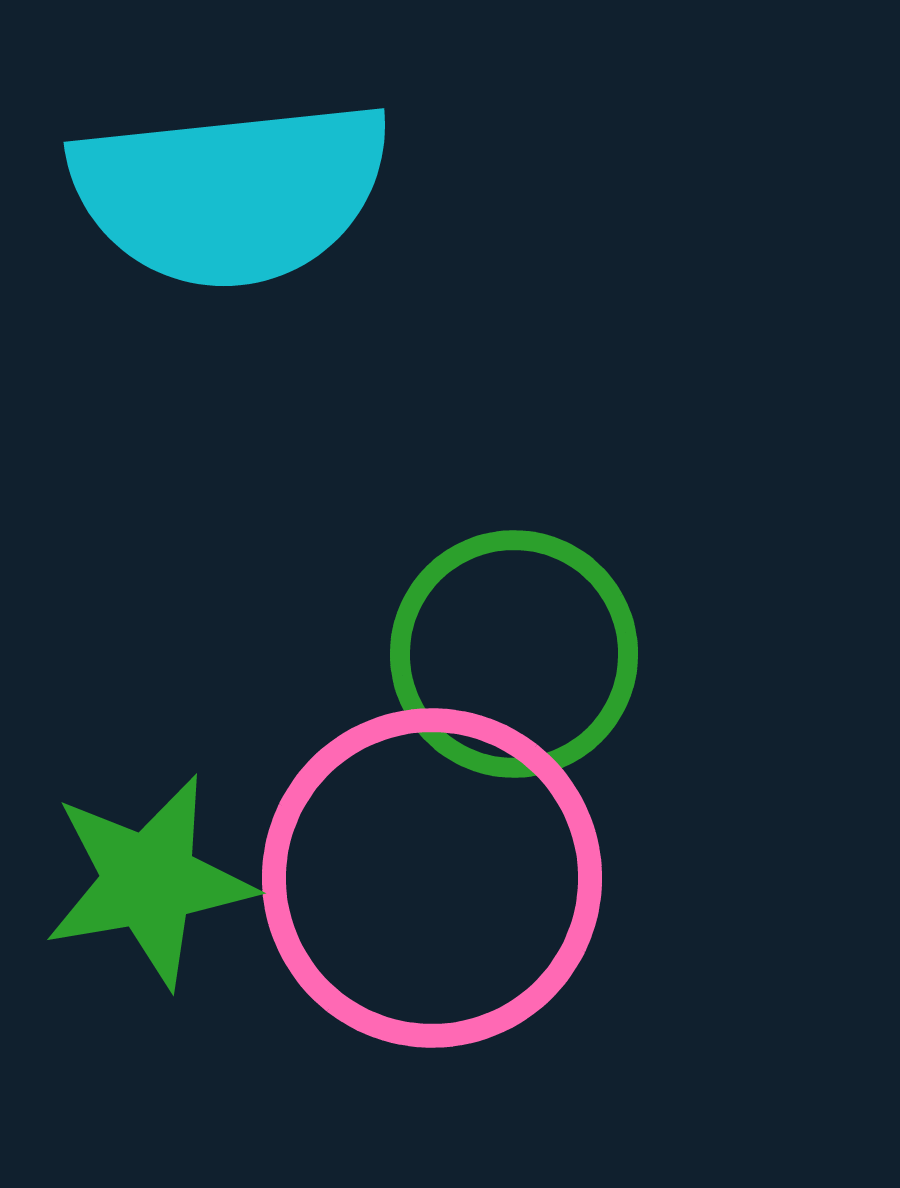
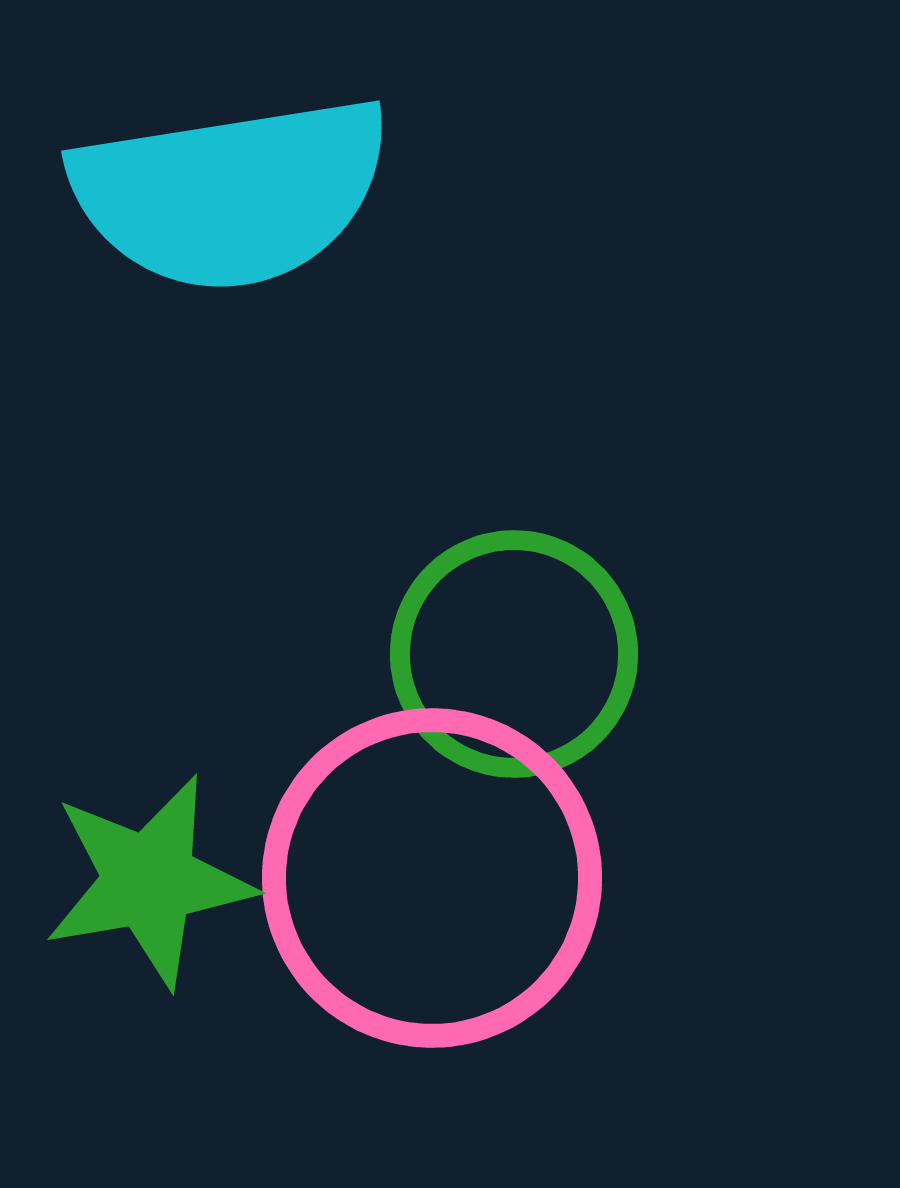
cyan semicircle: rotated 3 degrees counterclockwise
